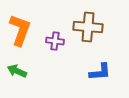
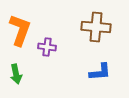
brown cross: moved 8 px right
purple cross: moved 8 px left, 6 px down
green arrow: moved 1 px left, 3 px down; rotated 126 degrees counterclockwise
